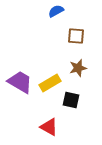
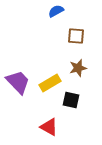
purple trapezoid: moved 2 px left; rotated 16 degrees clockwise
